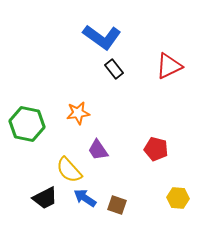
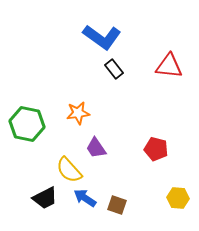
red triangle: rotated 32 degrees clockwise
purple trapezoid: moved 2 px left, 2 px up
